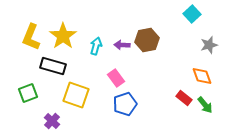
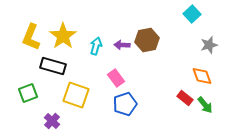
red rectangle: moved 1 px right
